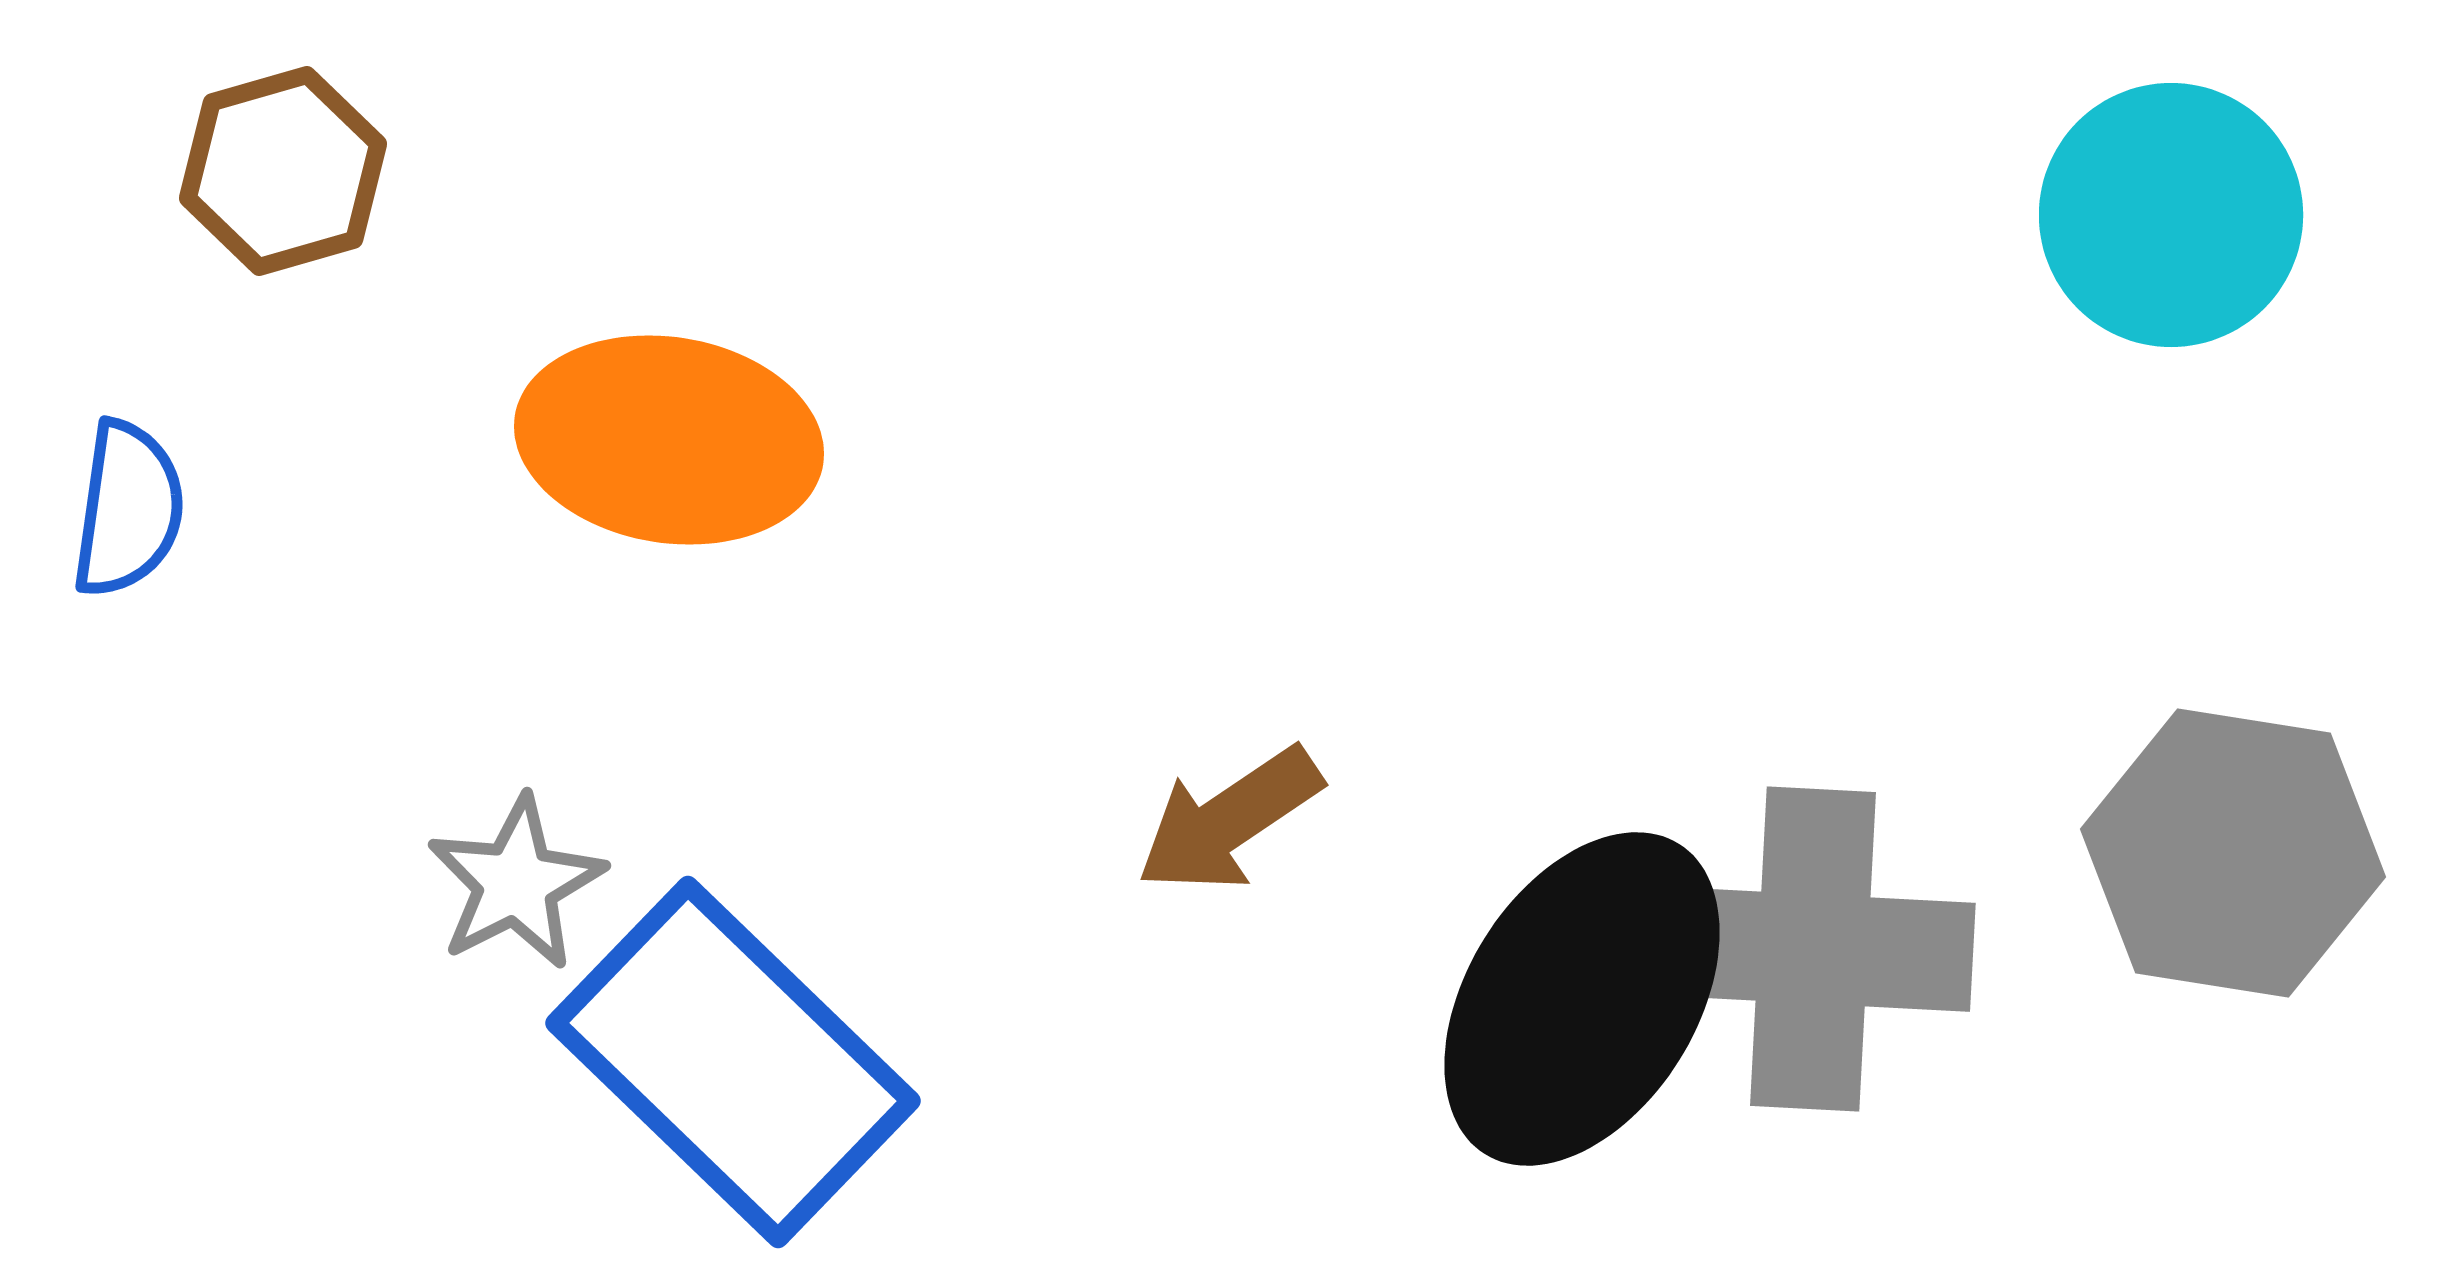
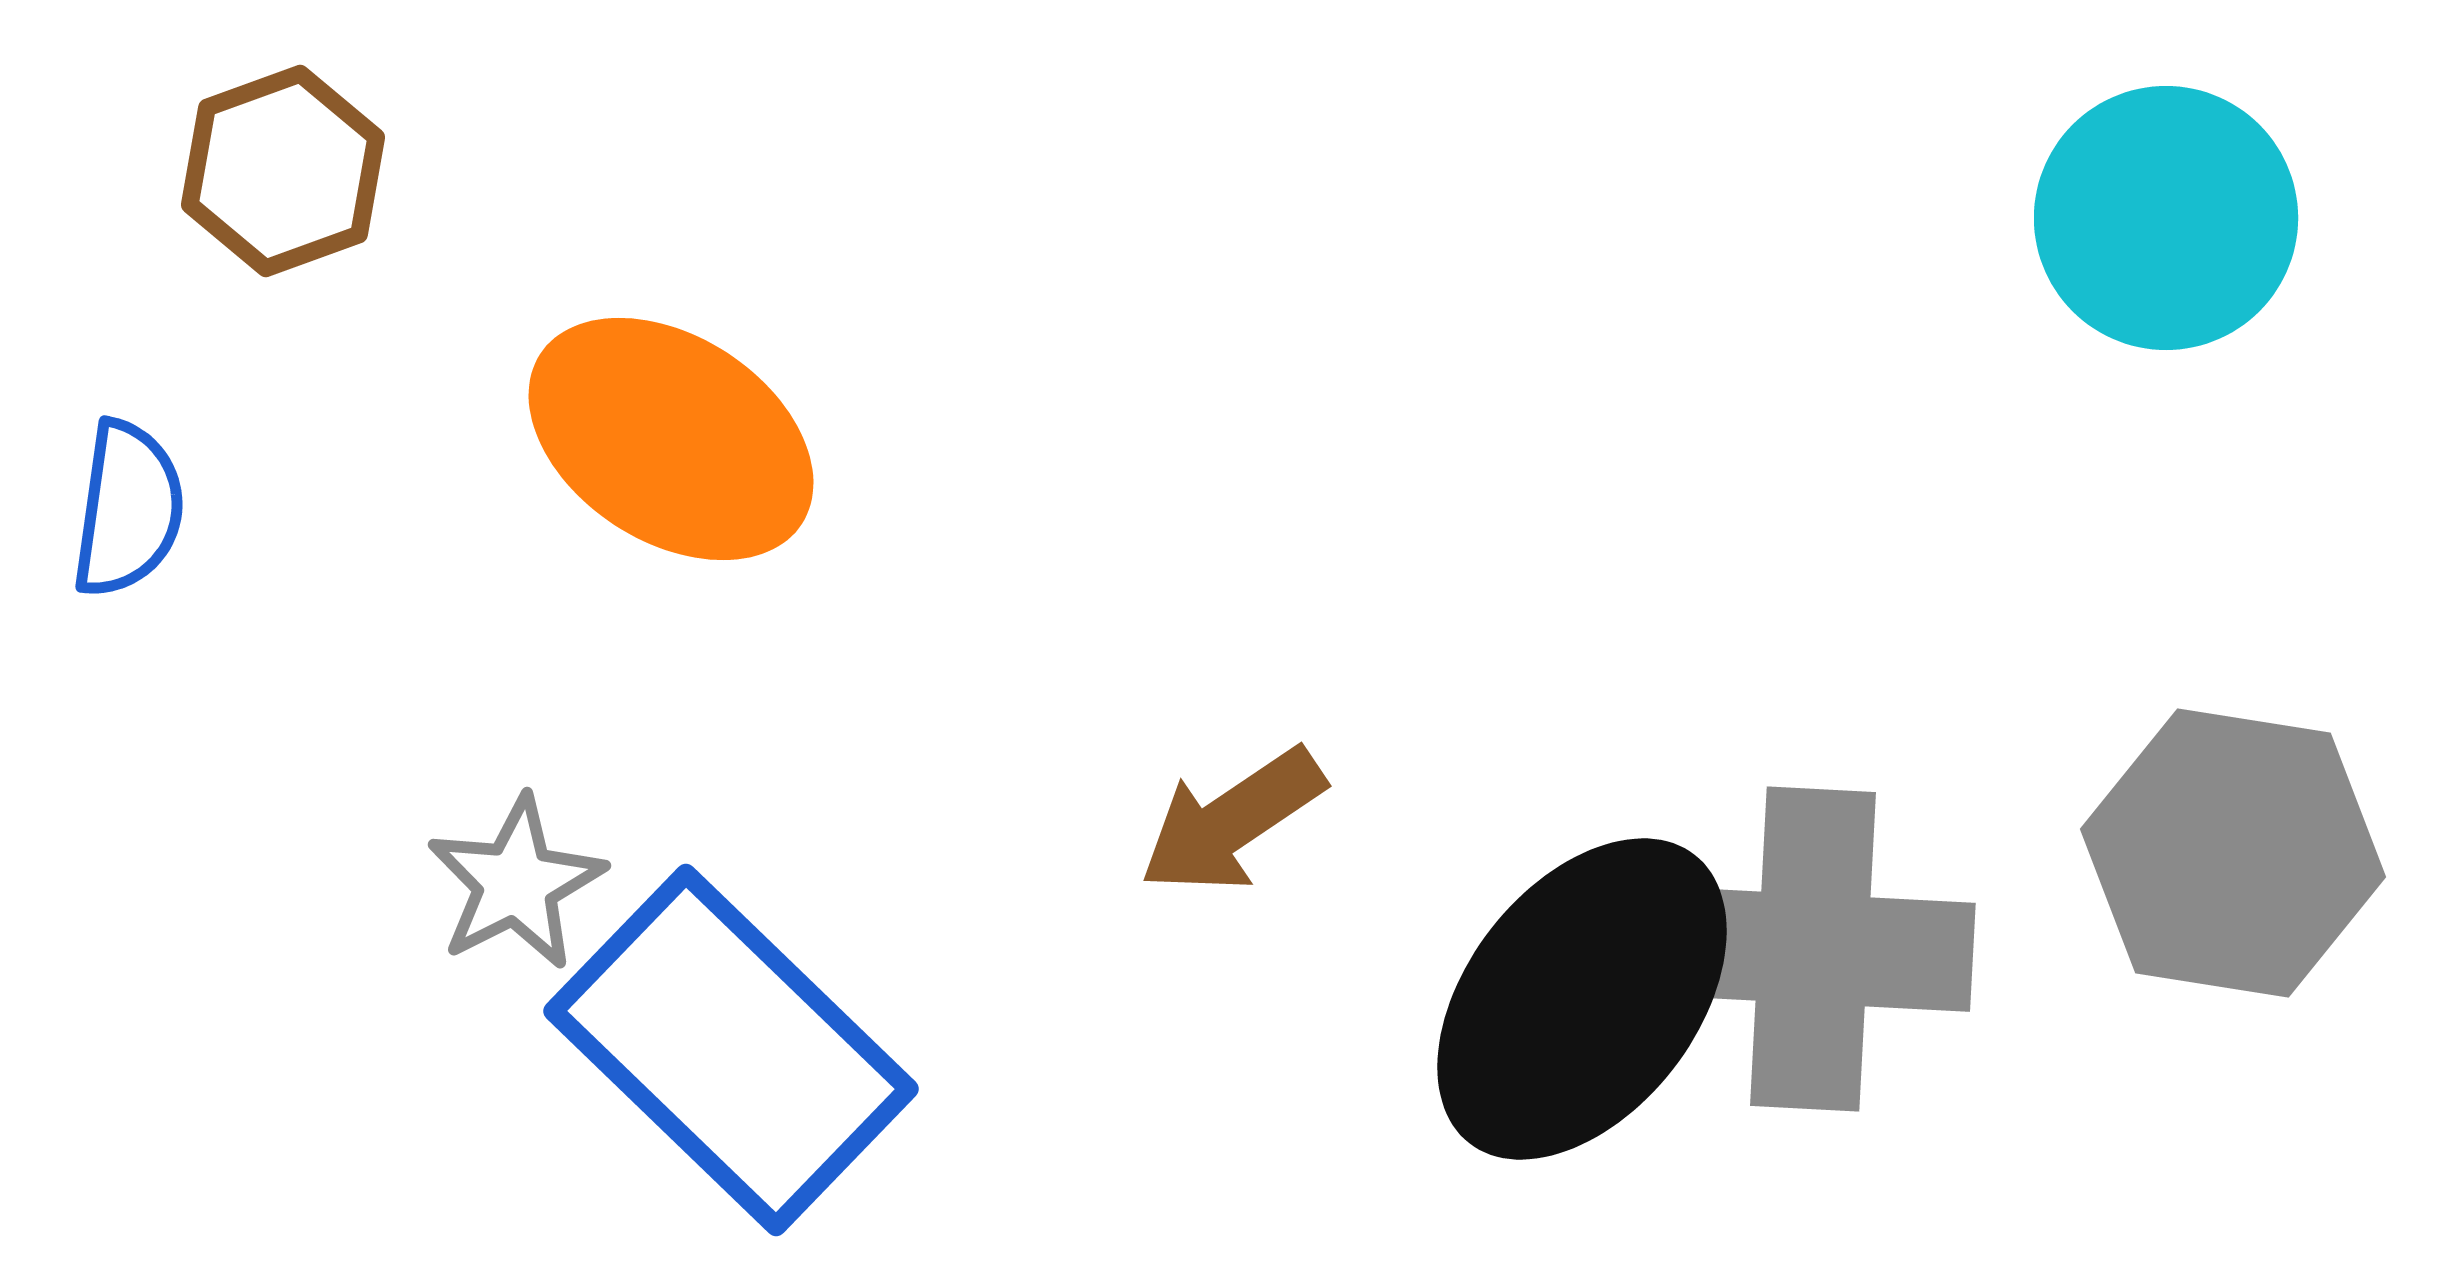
brown hexagon: rotated 4 degrees counterclockwise
cyan circle: moved 5 px left, 3 px down
orange ellipse: moved 2 px right, 1 px up; rotated 24 degrees clockwise
brown arrow: moved 3 px right, 1 px down
black ellipse: rotated 6 degrees clockwise
blue rectangle: moved 2 px left, 12 px up
